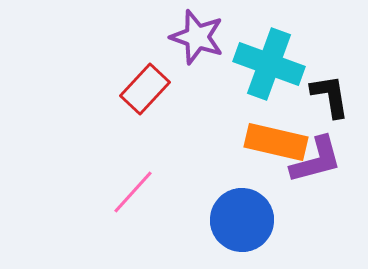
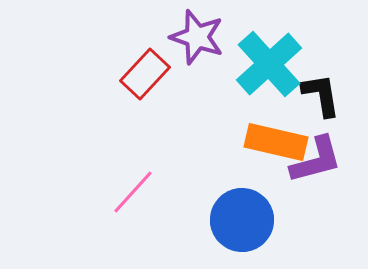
cyan cross: rotated 28 degrees clockwise
red rectangle: moved 15 px up
black L-shape: moved 9 px left, 1 px up
